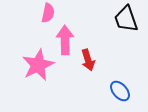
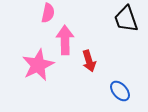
red arrow: moved 1 px right, 1 px down
